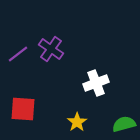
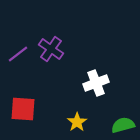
green semicircle: moved 1 px left, 1 px down
